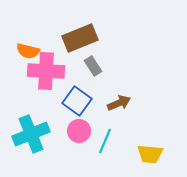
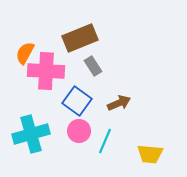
orange semicircle: moved 3 px left, 2 px down; rotated 105 degrees clockwise
cyan cross: rotated 6 degrees clockwise
